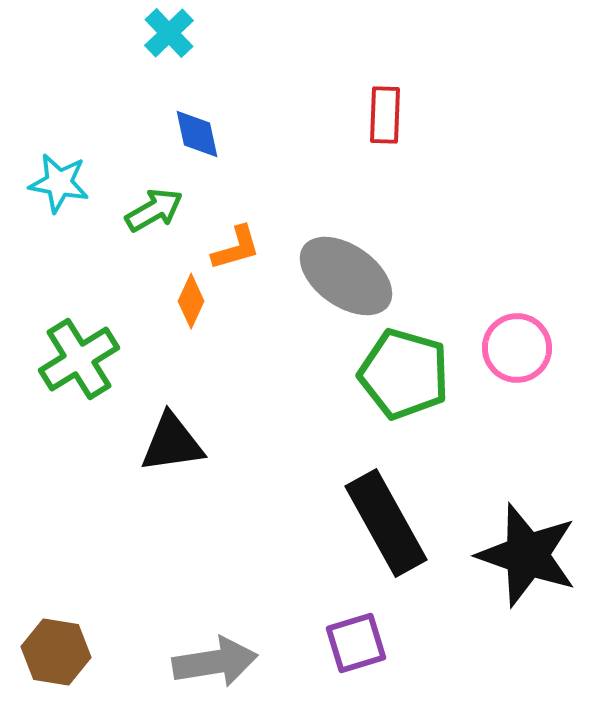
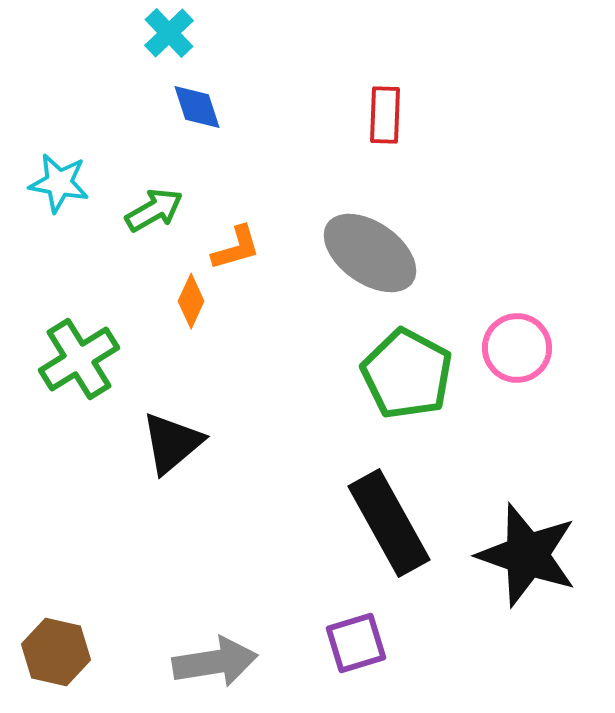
blue diamond: moved 27 px up; rotated 6 degrees counterclockwise
gray ellipse: moved 24 px right, 23 px up
green pentagon: moved 3 px right; rotated 12 degrees clockwise
black triangle: rotated 32 degrees counterclockwise
black rectangle: moved 3 px right
brown hexagon: rotated 4 degrees clockwise
